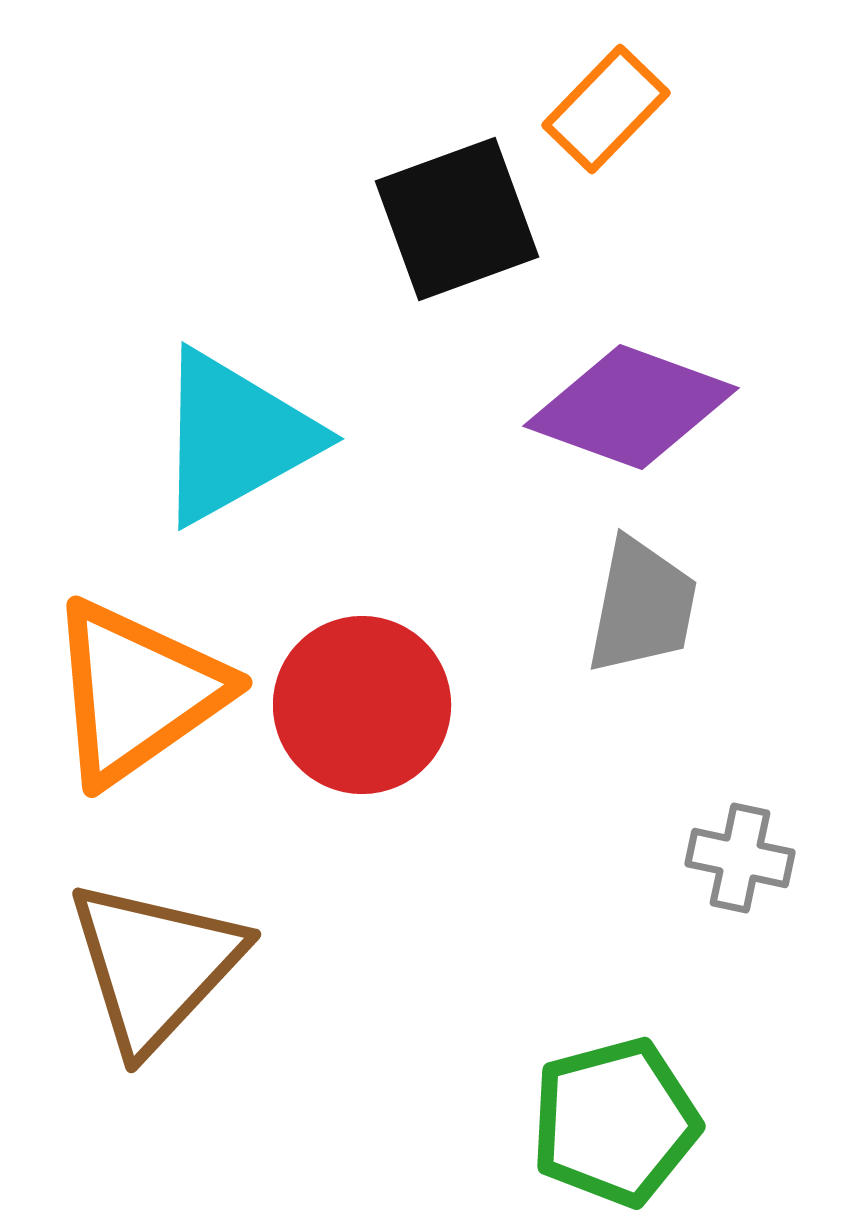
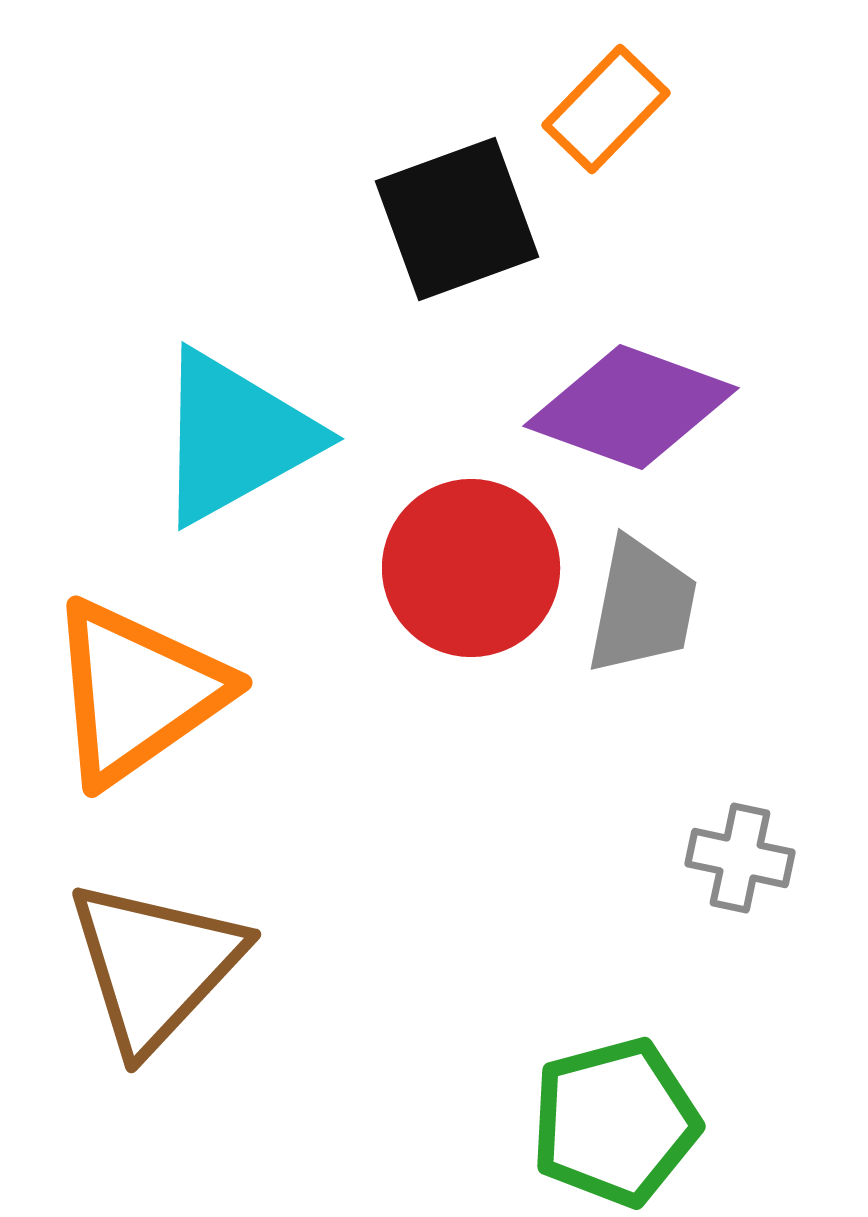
red circle: moved 109 px right, 137 px up
